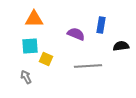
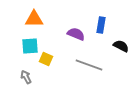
black semicircle: rotated 35 degrees clockwise
gray line: moved 1 px right, 1 px up; rotated 24 degrees clockwise
